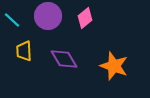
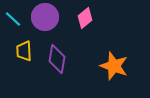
purple circle: moved 3 px left, 1 px down
cyan line: moved 1 px right, 1 px up
purple diamond: moved 7 px left; rotated 40 degrees clockwise
